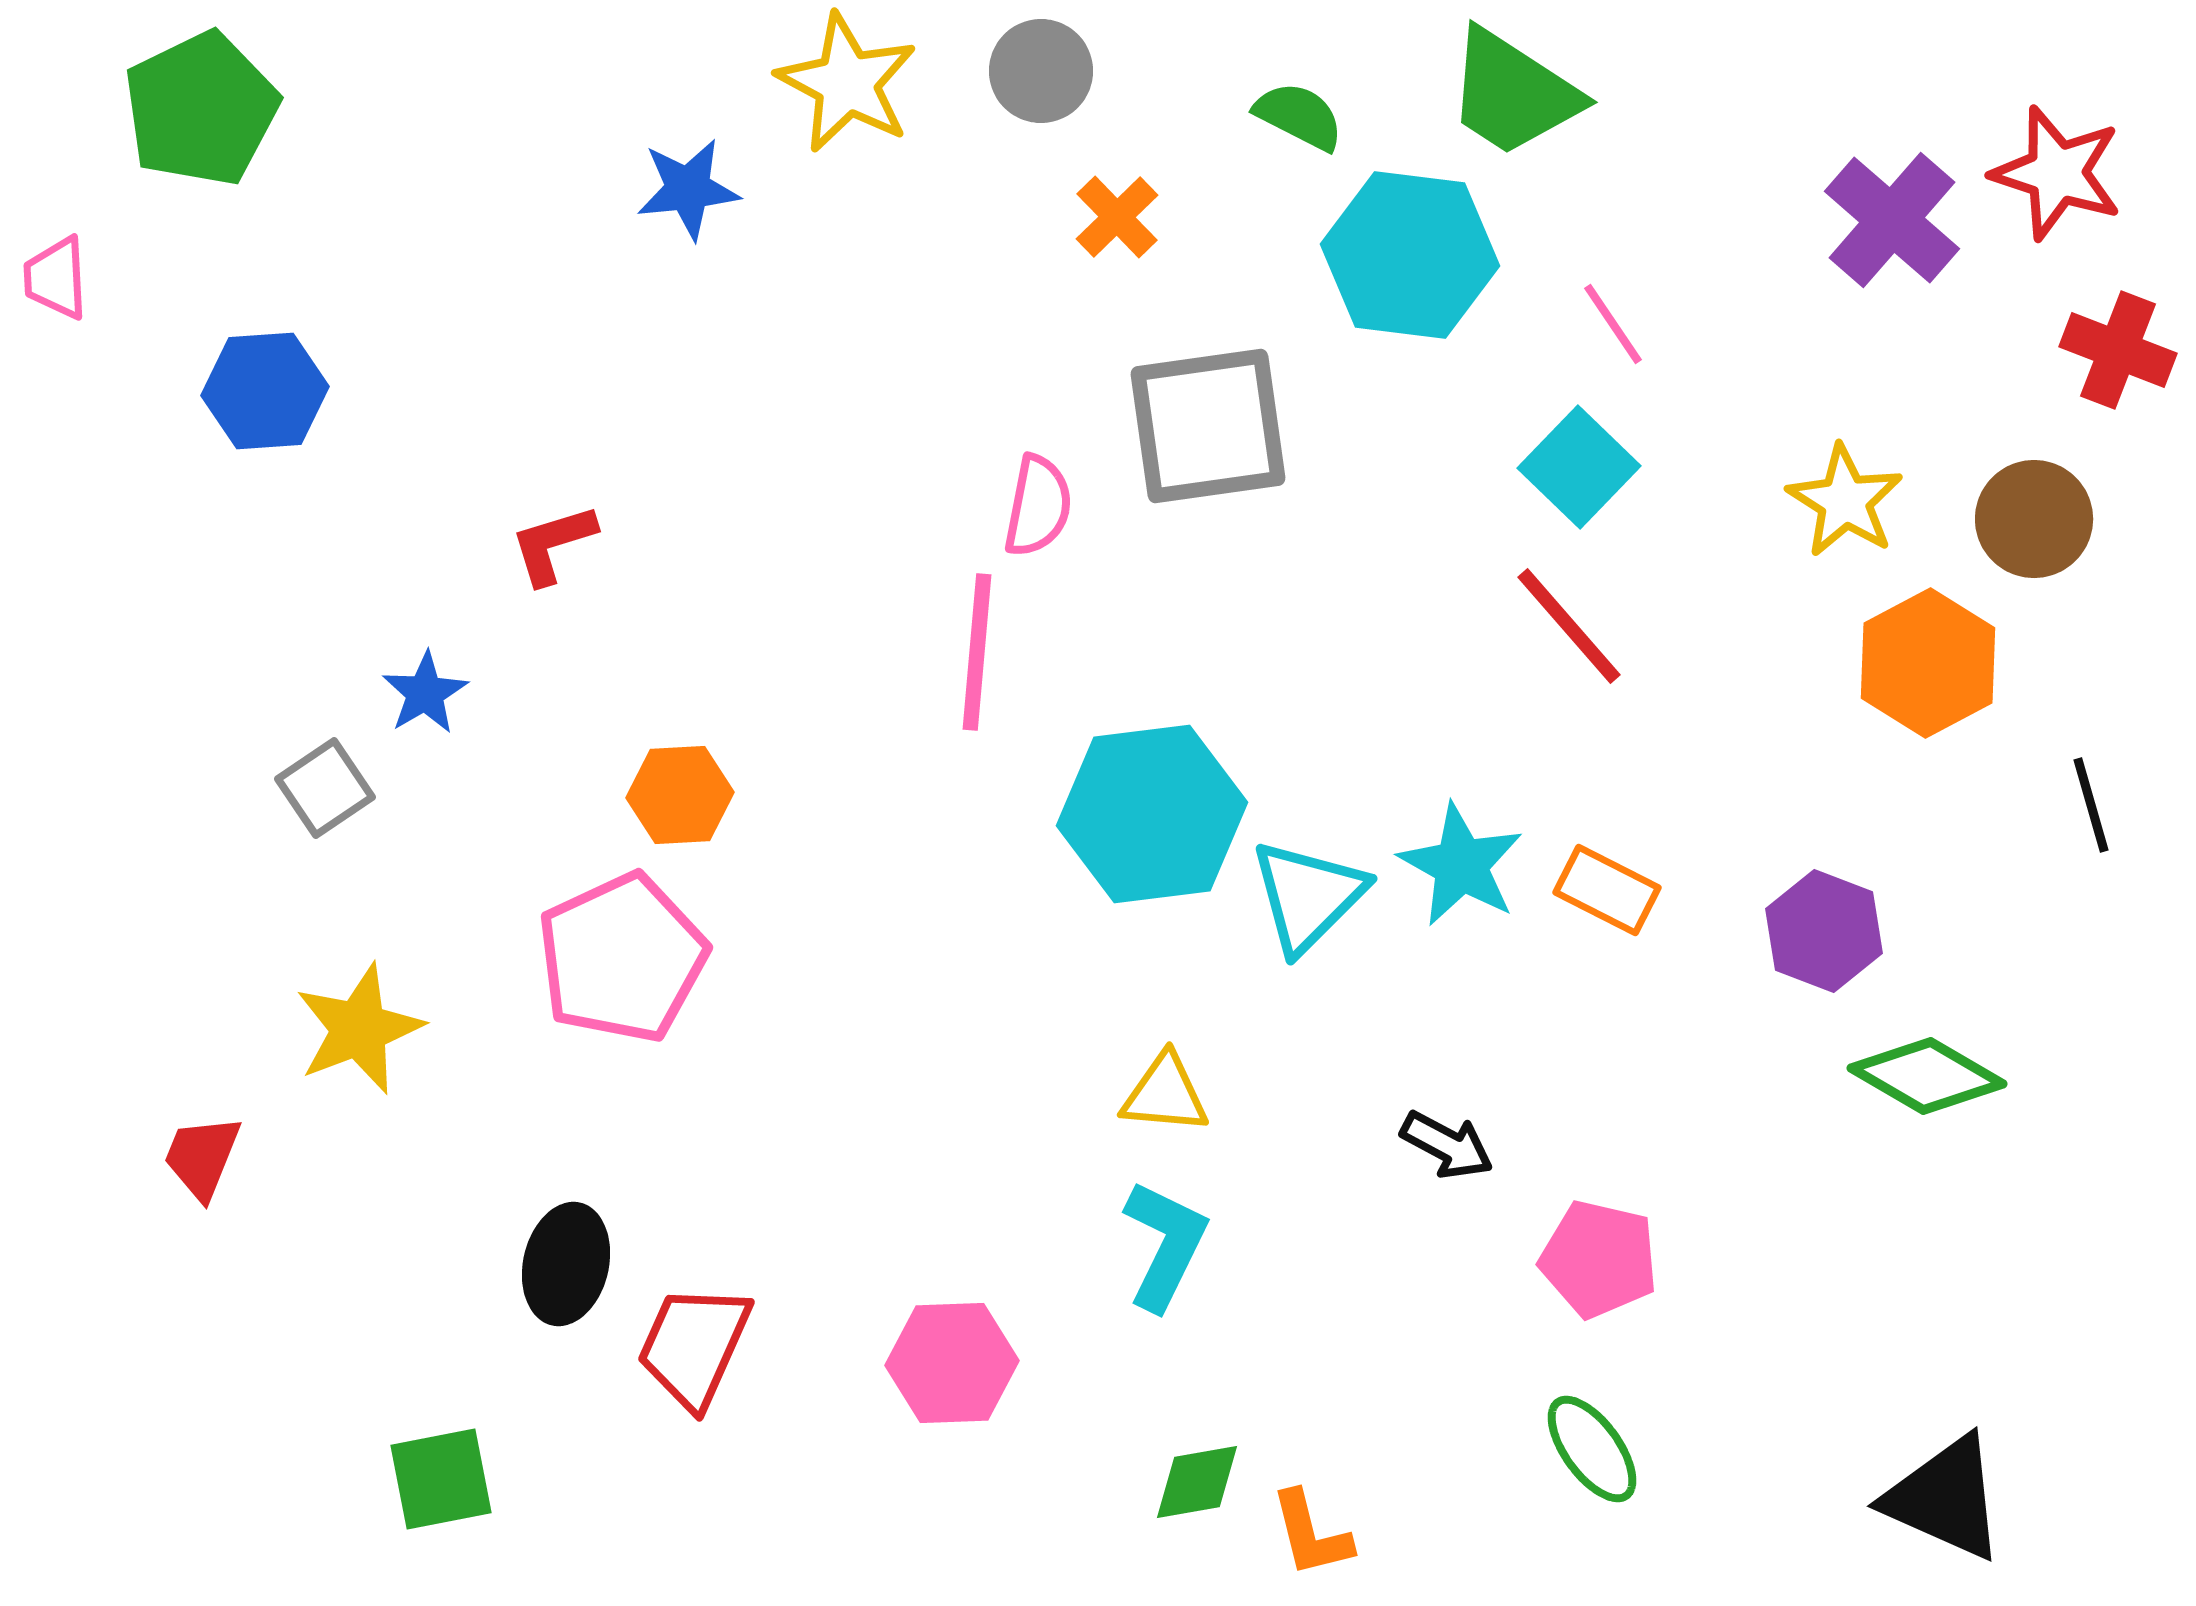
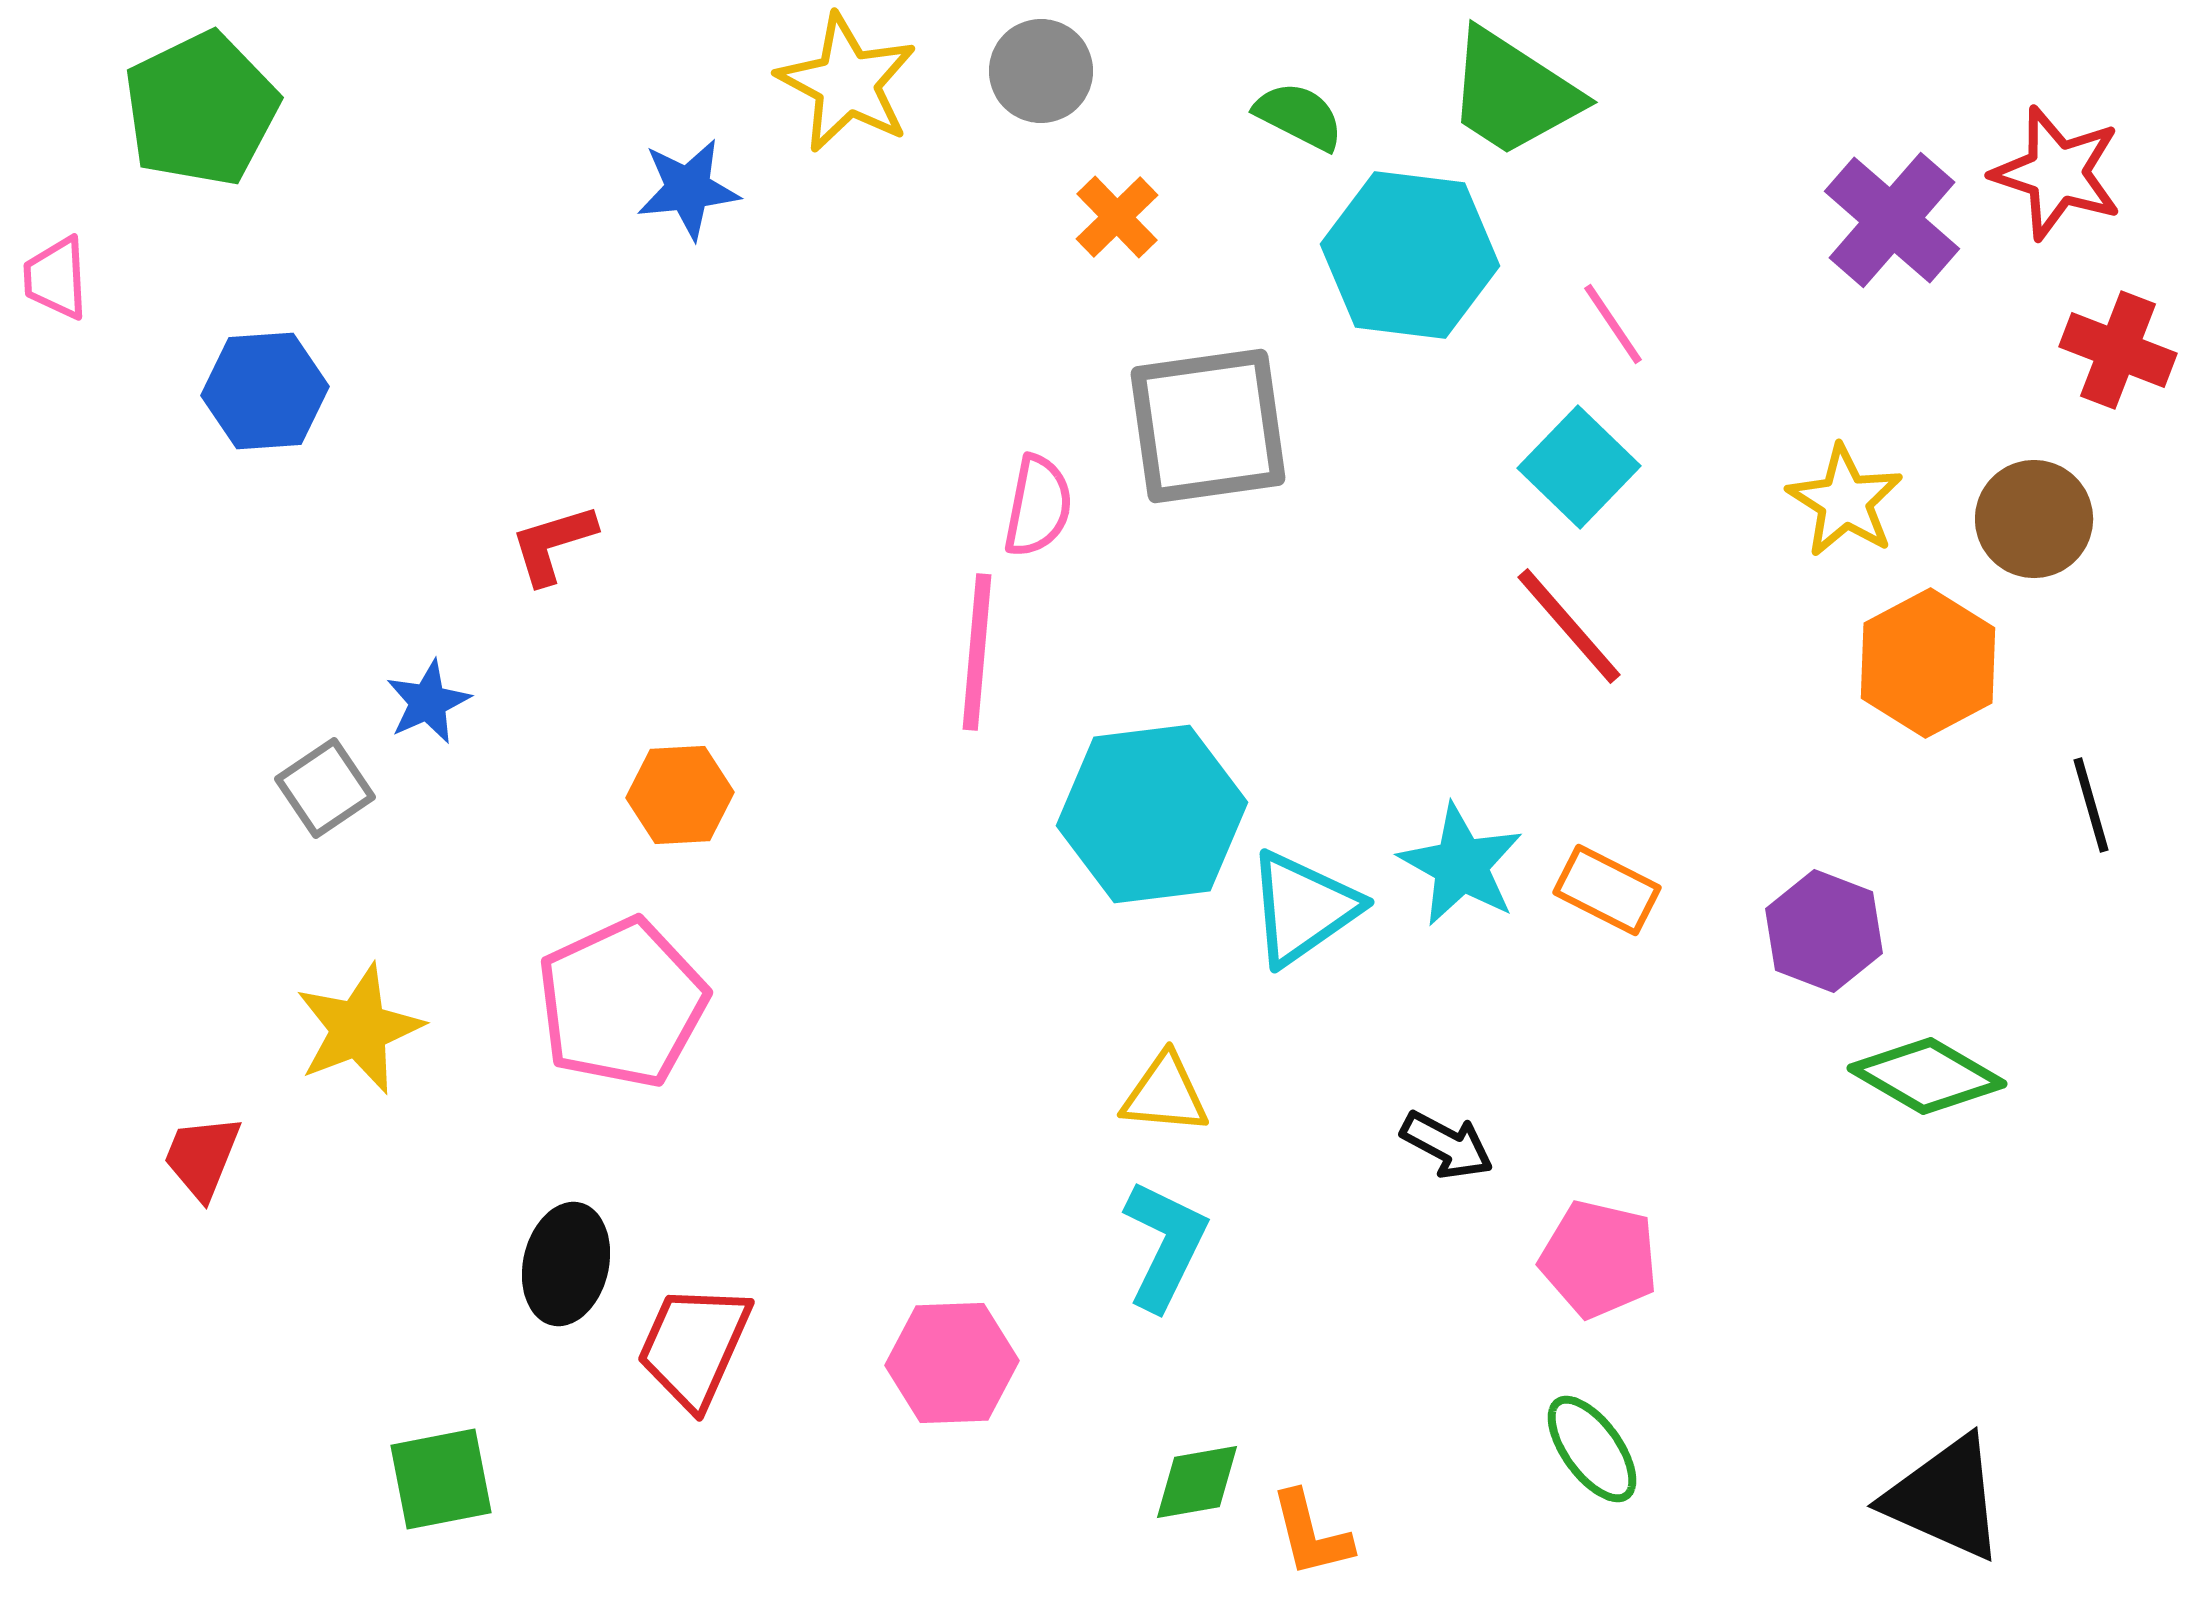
blue star at (425, 693): moved 3 px right, 9 px down; rotated 6 degrees clockwise
cyan triangle at (1308, 896): moved 5 px left, 12 px down; rotated 10 degrees clockwise
pink pentagon at (622, 958): moved 45 px down
